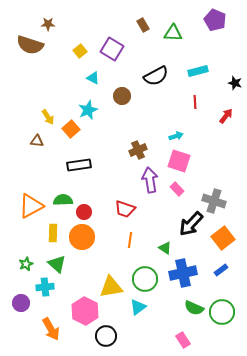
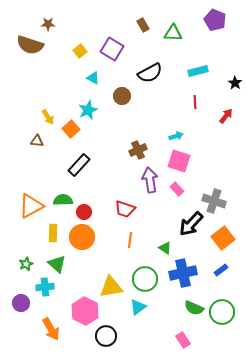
black semicircle at (156, 76): moved 6 px left, 3 px up
black star at (235, 83): rotated 16 degrees clockwise
black rectangle at (79, 165): rotated 40 degrees counterclockwise
